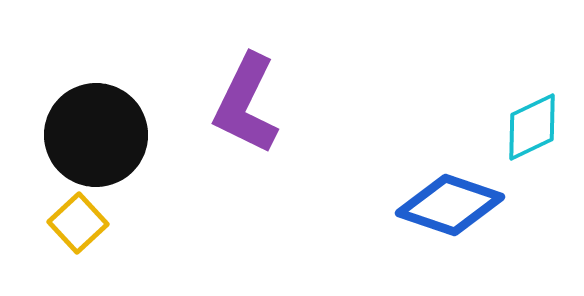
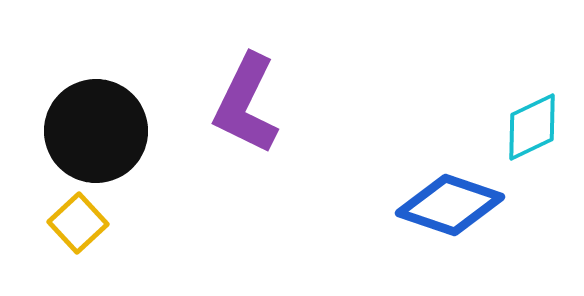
black circle: moved 4 px up
